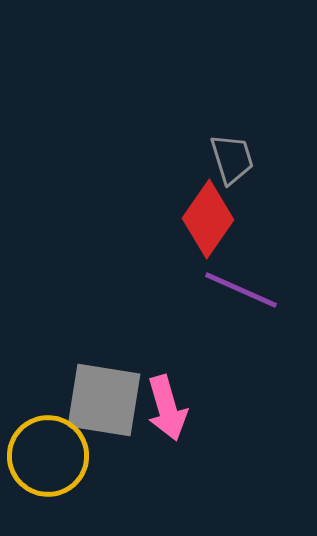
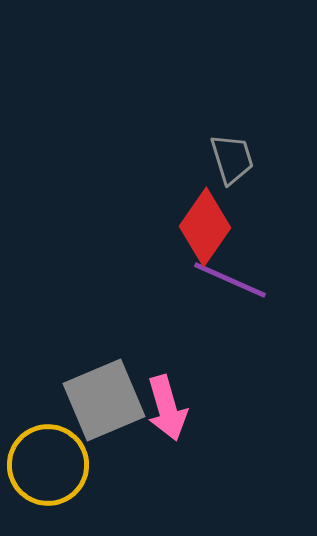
red diamond: moved 3 px left, 8 px down
purple line: moved 11 px left, 10 px up
gray square: rotated 32 degrees counterclockwise
yellow circle: moved 9 px down
